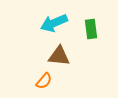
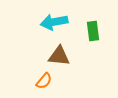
cyan arrow: moved 1 px up; rotated 12 degrees clockwise
green rectangle: moved 2 px right, 2 px down
